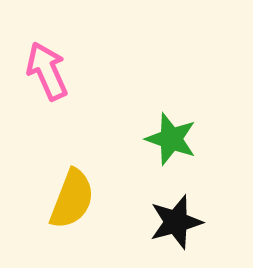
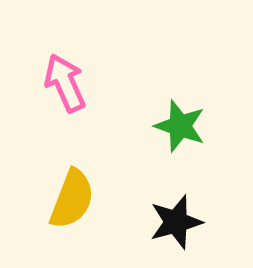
pink arrow: moved 18 px right, 12 px down
green star: moved 9 px right, 13 px up
